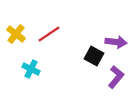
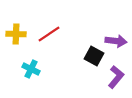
yellow cross: rotated 36 degrees counterclockwise
purple arrow: moved 1 px up
